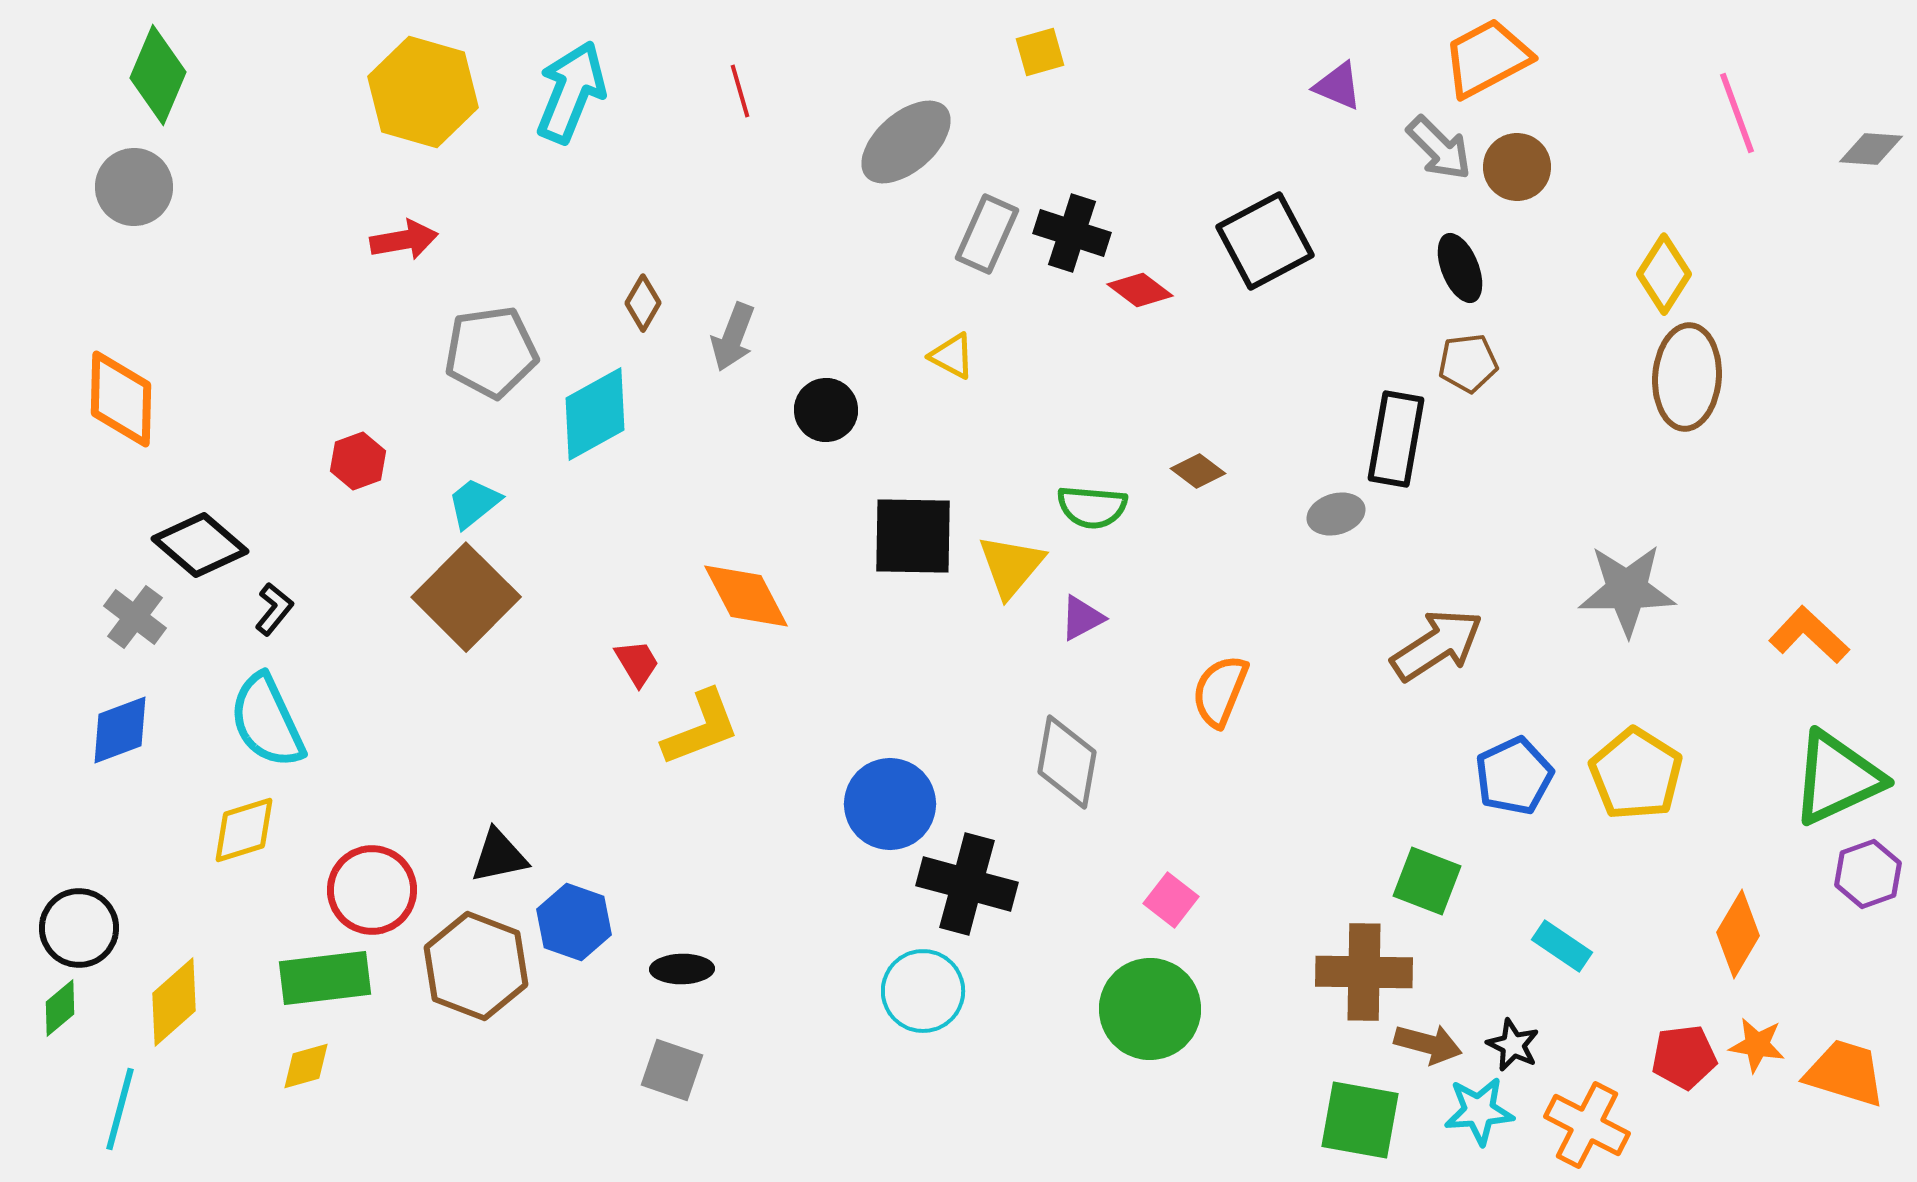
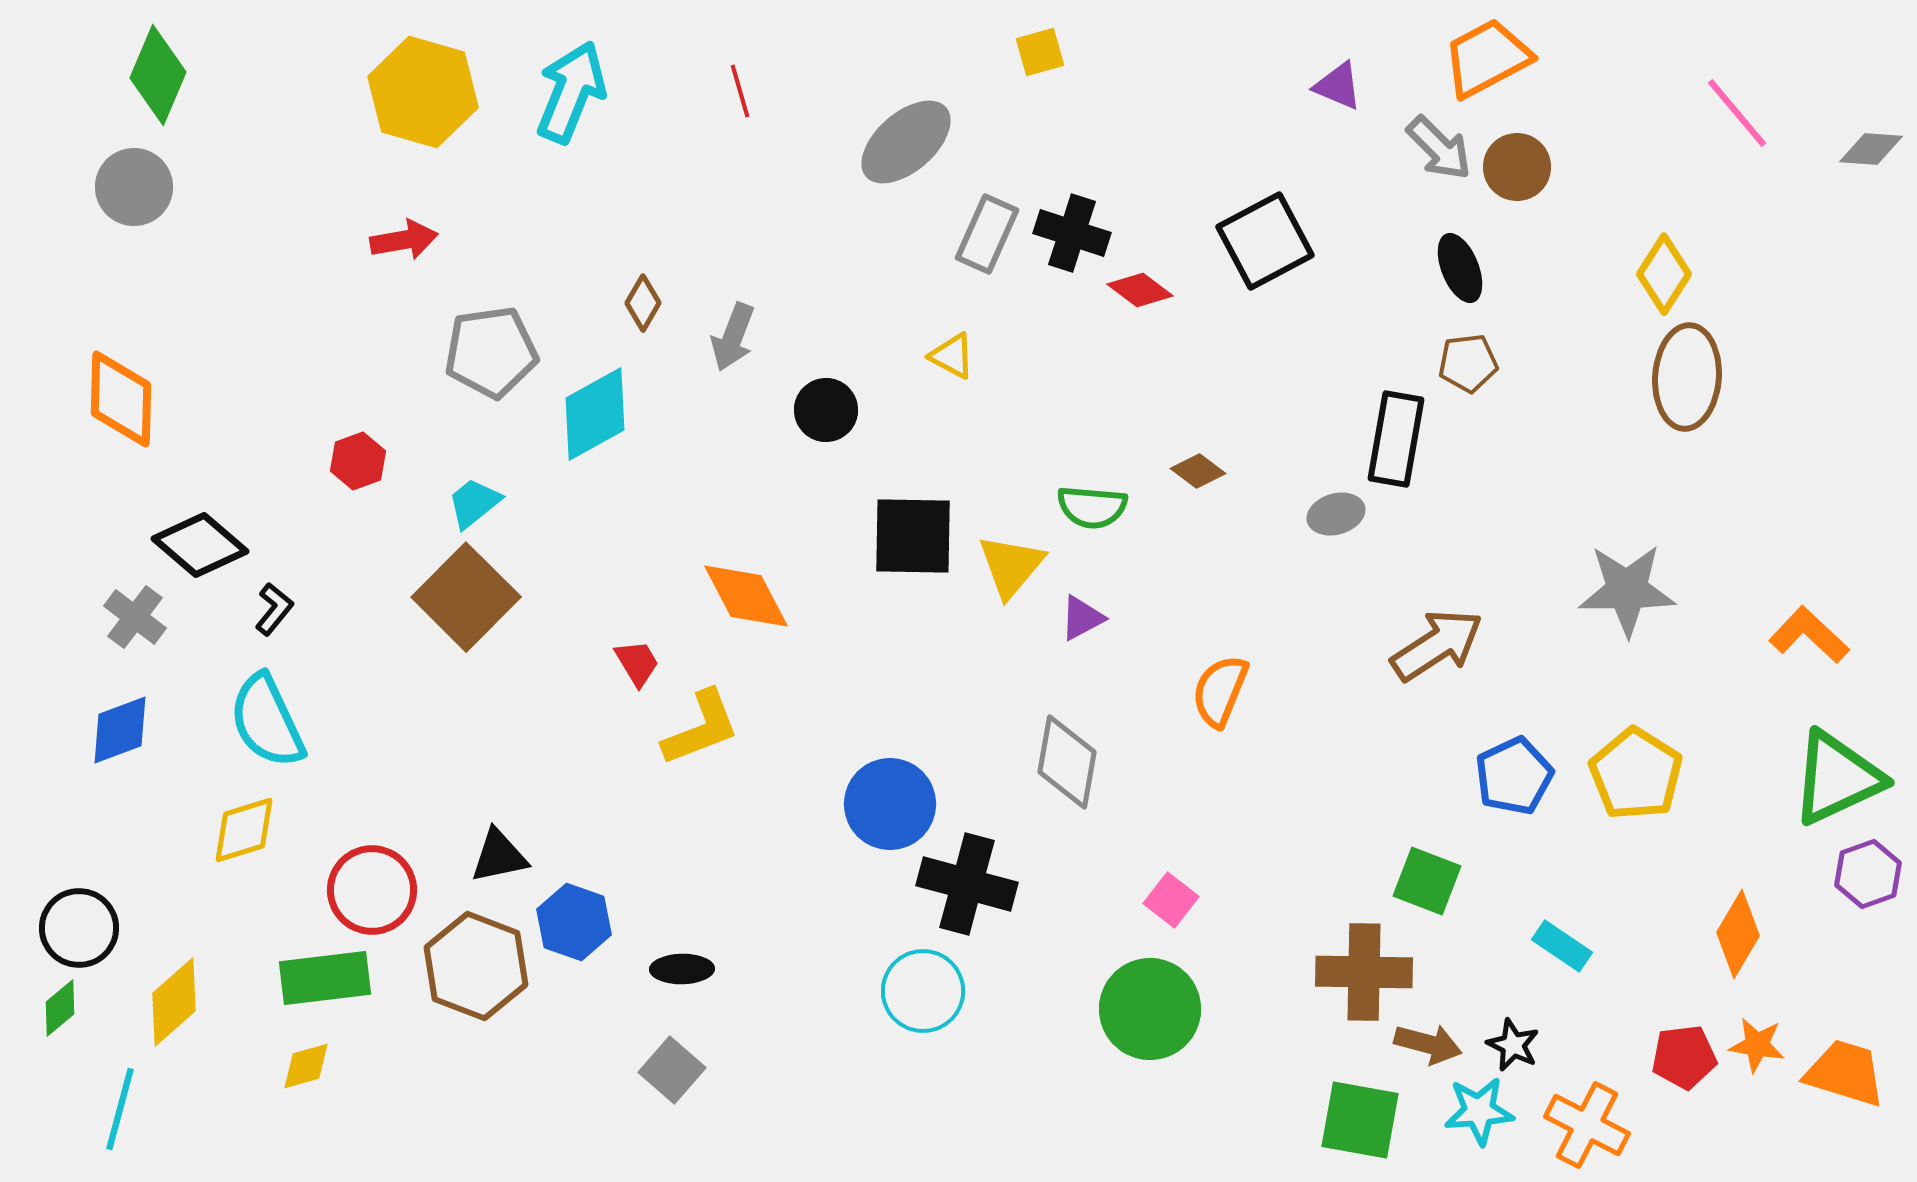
pink line at (1737, 113): rotated 20 degrees counterclockwise
gray square at (672, 1070): rotated 22 degrees clockwise
